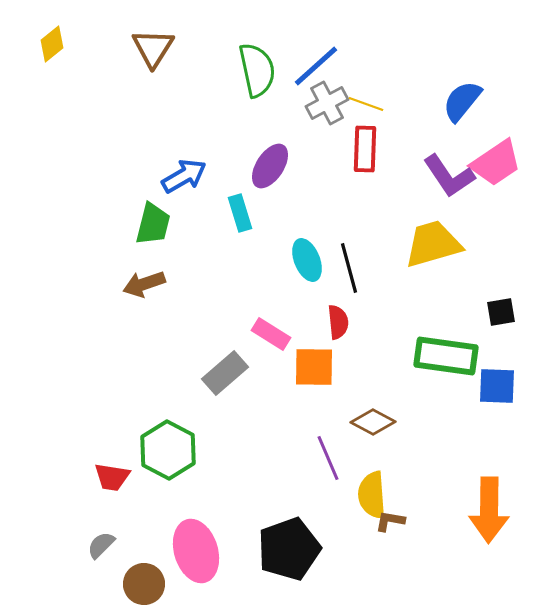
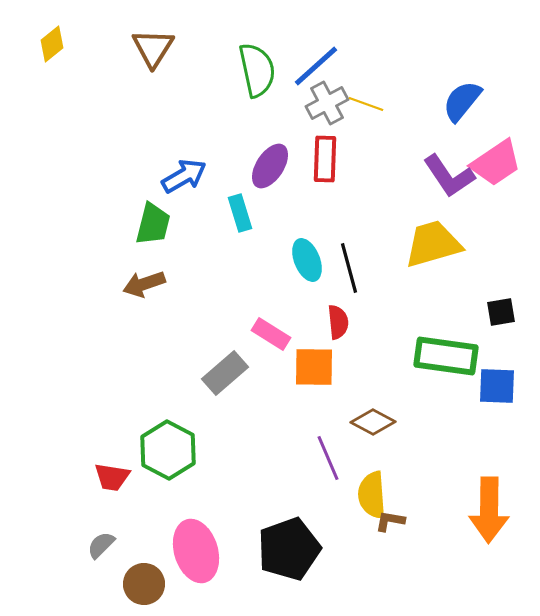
red rectangle: moved 40 px left, 10 px down
